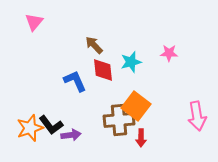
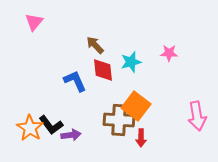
brown arrow: moved 1 px right
brown cross: rotated 8 degrees clockwise
orange star: rotated 20 degrees counterclockwise
